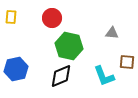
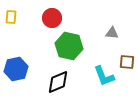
black diamond: moved 3 px left, 6 px down
